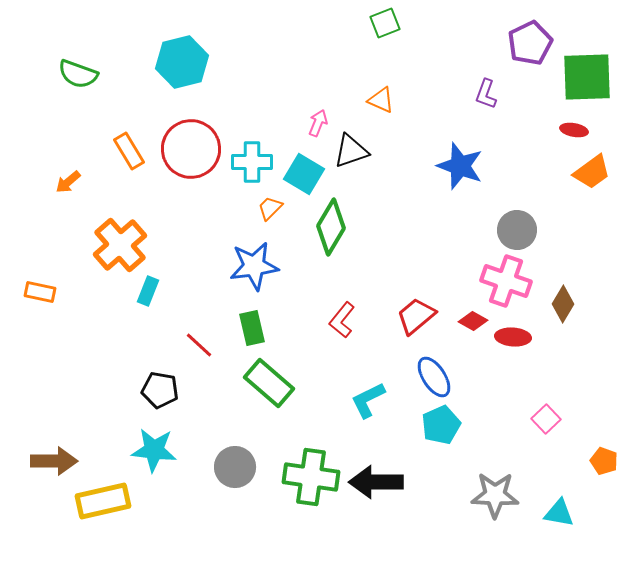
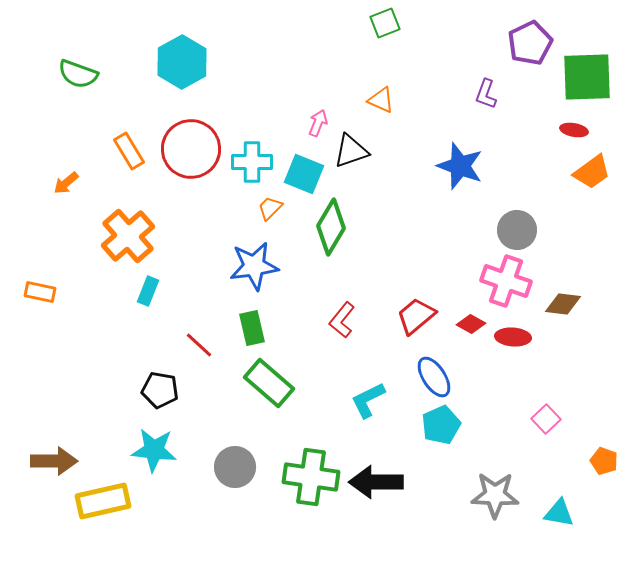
cyan hexagon at (182, 62): rotated 15 degrees counterclockwise
cyan square at (304, 174): rotated 9 degrees counterclockwise
orange arrow at (68, 182): moved 2 px left, 1 px down
orange cross at (120, 245): moved 8 px right, 9 px up
brown diamond at (563, 304): rotated 66 degrees clockwise
red diamond at (473, 321): moved 2 px left, 3 px down
